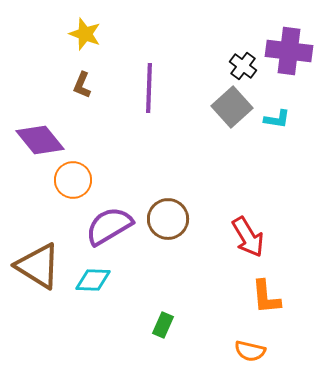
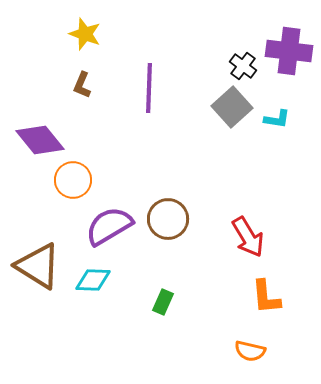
green rectangle: moved 23 px up
